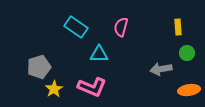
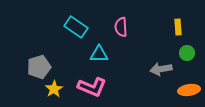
pink semicircle: rotated 18 degrees counterclockwise
